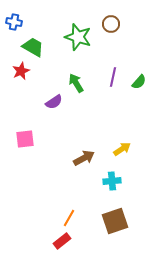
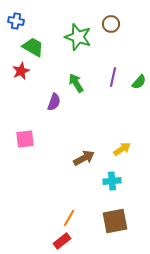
blue cross: moved 2 px right, 1 px up
purple semicircle: rotated 36 degrees counterclockwise
brown square: rotated 8 degrees clockwise
